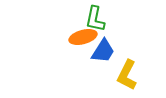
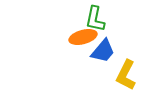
blue trapezoid: rotated 8 degrees clockwise
yellow L-shape: moved 1 px left
